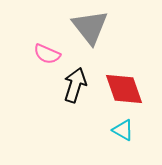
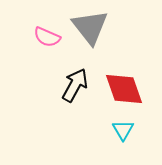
pink semicircle: moved 17 px up
black arrow: rotated 12 degrees clockwise
cyan triangle: rotated 30 degrees clockwise
